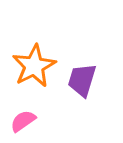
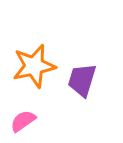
orange star: rotated 15 degrees clockwise
